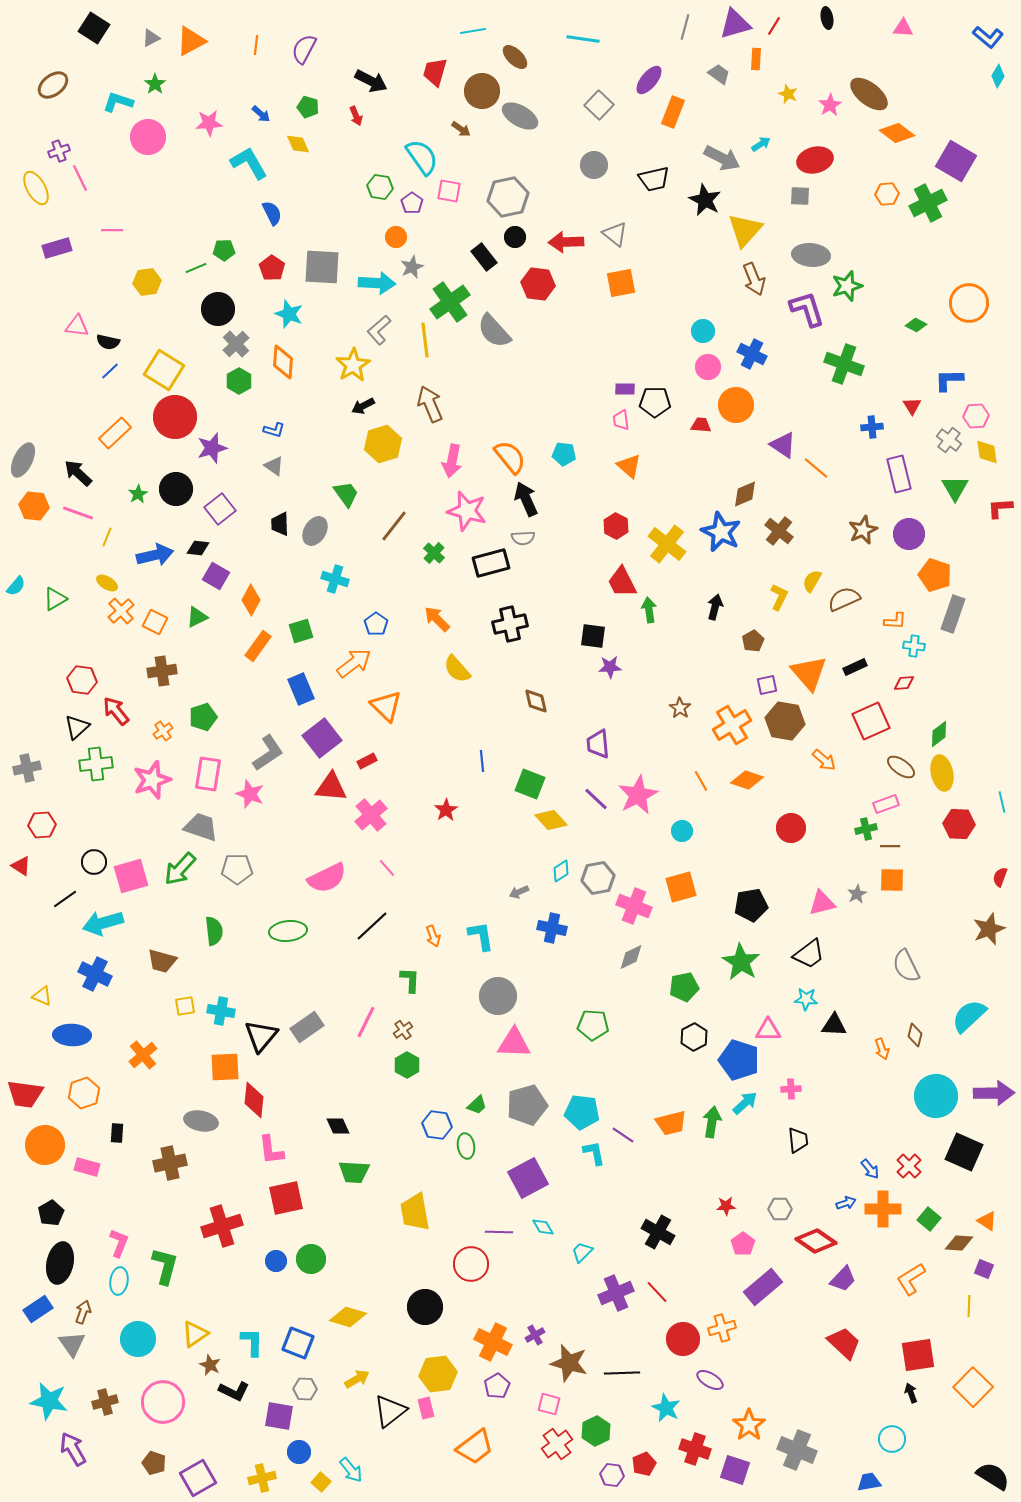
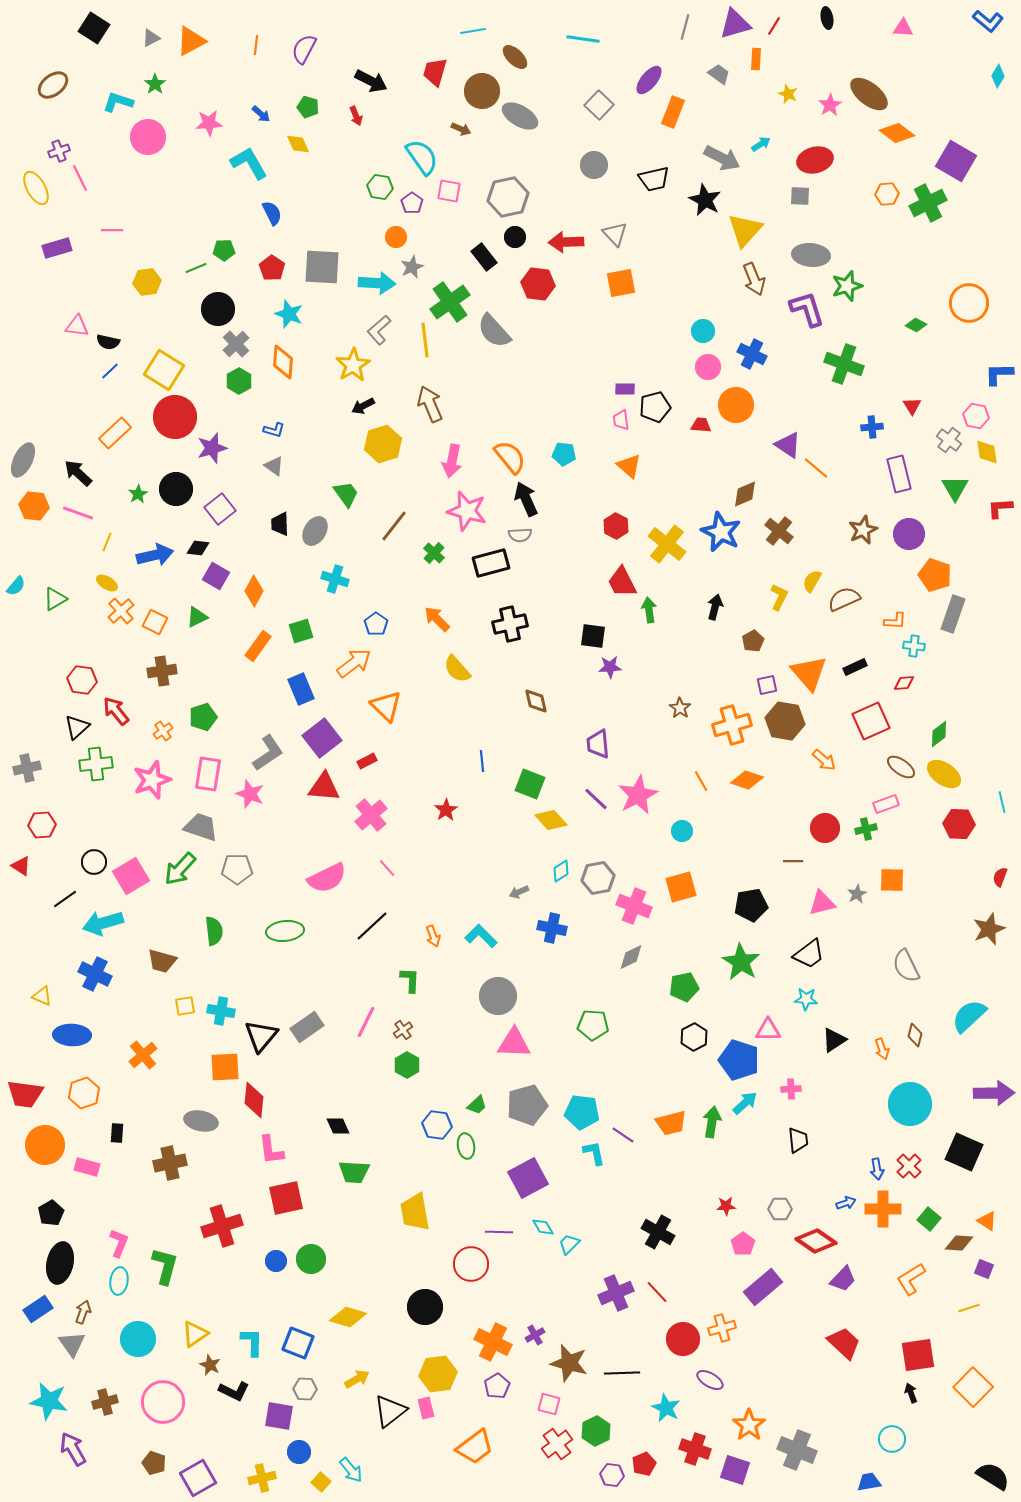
blue L-shape at (988, 37): moved 16 px up
brown arrow at (461, 129): rotated 12 degrees counterclockwise
gray triangle at (615, 234): rotated 8 degrees clockwise
blue L-shape at (949, 380): moved 50 px right, 6 px up
black pentagon at (655, 402): moved 5 px down; rotated 16 degrees counterclockwise
pink hexagon at (976, 416): rotated 15 degrees clockwise
purple triangle at (783, 445): moved 5 px right
yellow line at (107, 537): moved 5 px down
gray semicircle at (523, 538): moved 3 px left, 3 px up
orange diamond at (251, 600): moved 3 px right, 9 px up
orange cross at (732, 725): rotated 15 degrees clockwise
yellow ellipse at (942, 773): moved 2 px right, 1 px down; rotated 44 degrees counterclockwise
red triangle at (331, 787): moved 7 px left
red circle at (791, 828): moved 34 px right
brown line at (890, 846): moved 97 px left, 15 px down
pink square at (131, 876): rotated 15 degrees counterclockwise
green ellipse at (288, 931): moved 3 px left
cyan L-shape at (481, 936): rotated 36 degrees counterclockwise
black triangle at (834, 1025): moved 15 px down; rotated 36 degrees counterclockwise
cyan circle at (936, 1096): moved 26 px left, 8 px down
blue arrow at (870, 1169): moved 7 px right; rotated 30 degrees clockwise
cyan trapezoid at (582, 1252): moved 13 px left, 8 px up
yellow line at (969, 1306): moved 2 px down; rotated 70 degrees clockwise
